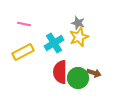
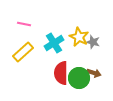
gray star: moved 15 px right, 19 px down
yellow star: rotated 24 degrees counterclockwise
yellow rectangle: rotated 15 degrees counterclockwise
red semicircle: moved 1 px right, 1 px down
green circle: moved 1 px right
